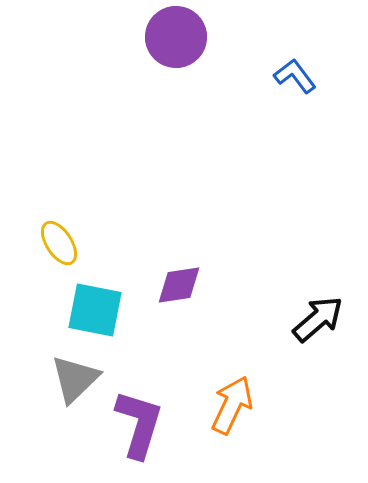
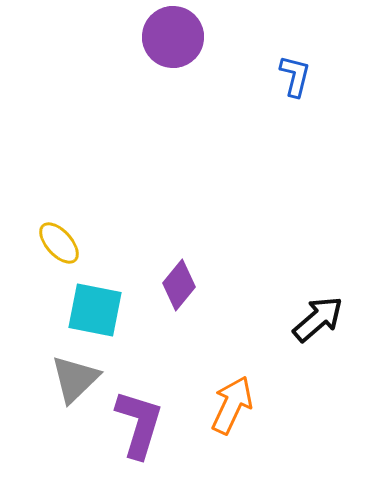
purple circle: moved 3 px left
blue L-shape: rotated 51 degrees clockwise
yellow ellipse: rotated 9 degrees counterclockwise
purple diamond: rotated 42 degrees counterclockwise
